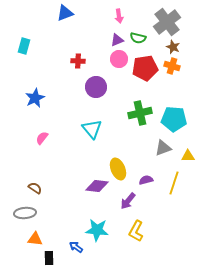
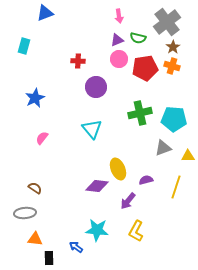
blue triangle: moved 20 px left
brown star: rotated 16 degrees clockwise
yellow line: moved 2 px right, 4 px down
